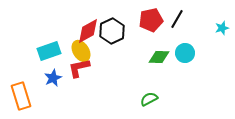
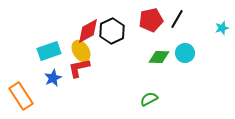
orange rectangle: rotated 16 degrees counterclockwise
